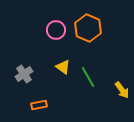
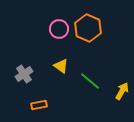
pink circle: moved 3 px right, 1 px up
yellow triangle: moved 2 px left, 1 px up
green line: moved 2 px right, 4 px down; rotated 20 degrees counterclockwise
yellow arrow: moved 1 px down; rotated 114 degrees counterclockwise
